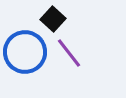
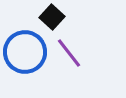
black square: moved 1 px left, 2 px up
